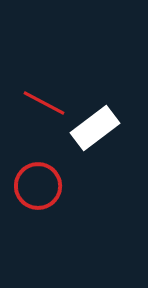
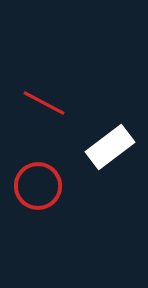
white rectangle: moved 15 px right, 19 px down
